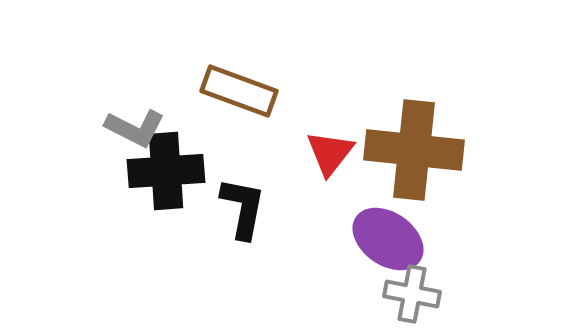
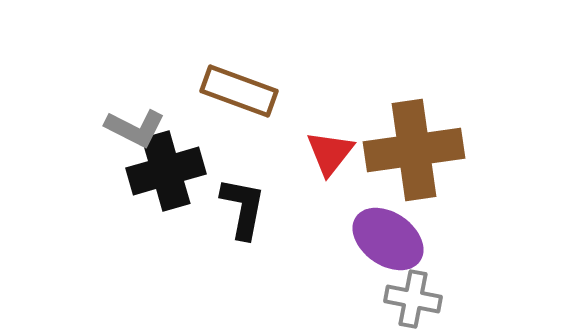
brown cross: rotated 14 degrees counterclockwise
black cross: rotated 12 degrees counterclockwise
gray cross: moved 1 px right, 5 px down
